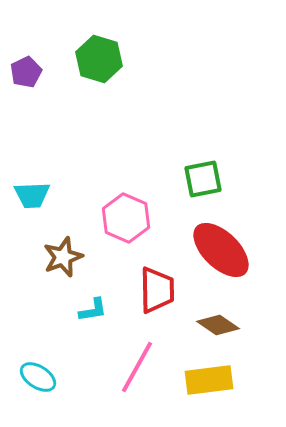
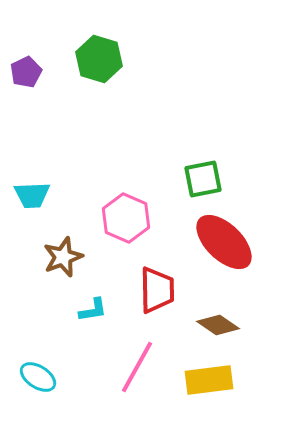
red ellipse: moved 3 px right, 8 px up
